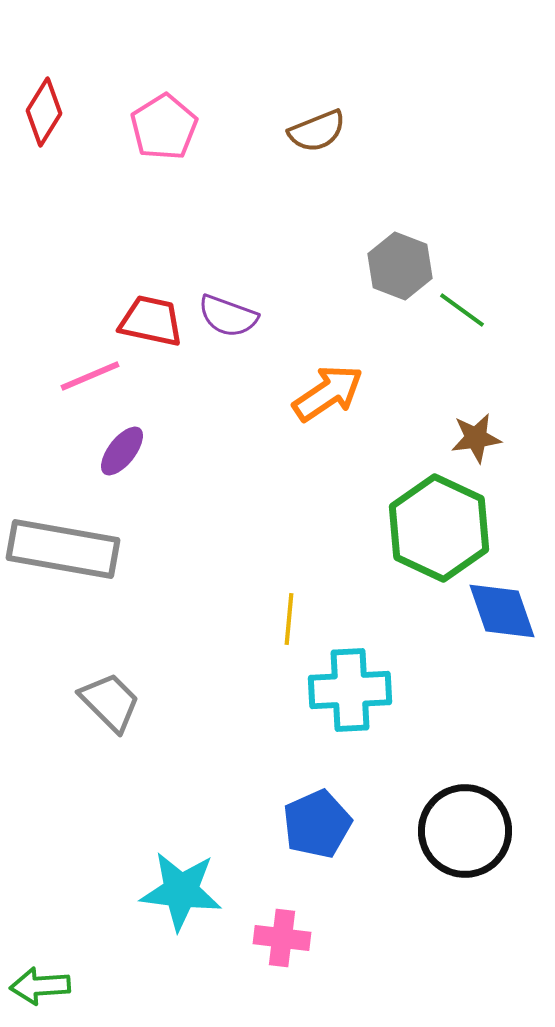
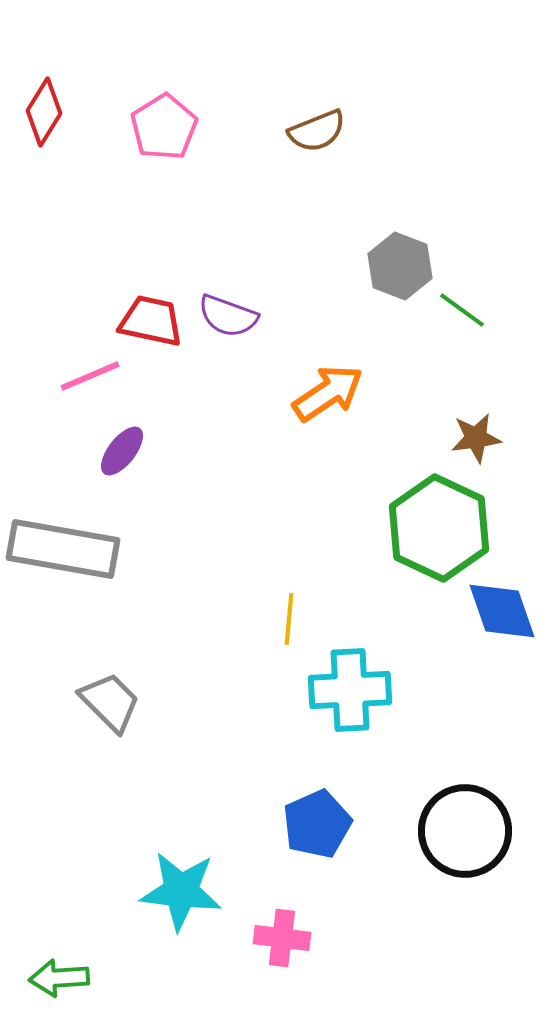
green arrow: moved 19 px right, 8 px up
